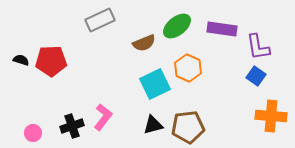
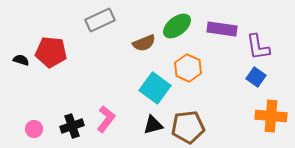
red pentagon: moved 9 px up; rotated 8 degrees clockwise
blue square: moved 1 px down
cyan square: moved 4 px down; rotated 28 degrees counterclockwise
pink L-shape: moved 3 px right, 2 px down
pink circle: moved 1 px right, 4 px up
